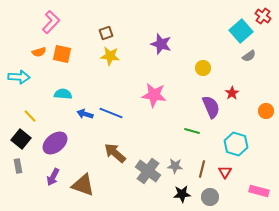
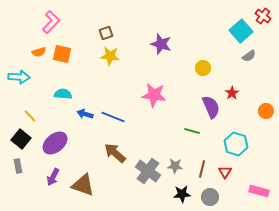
blue line: moved 2 px right, 4 px down
